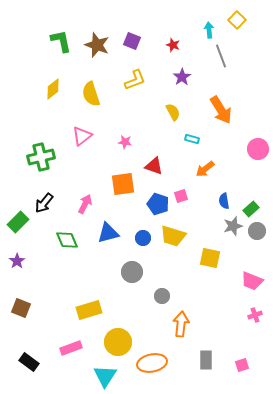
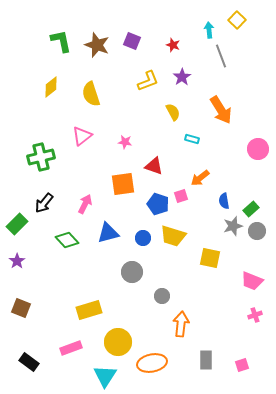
yellow L-shape at (135, 80): moved 13 px right, 1 px down
yellow diamond at (53, 89): moved 2 px left, 2 px up
orange arrow at (205, 169): moved 5 px left, 9 px down
green rectangle at (18, 222): moved 1 px left, 2 px down
green diamond at (67, 240): rotated 20 degrees counterclockwise
